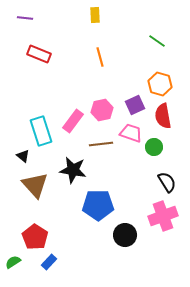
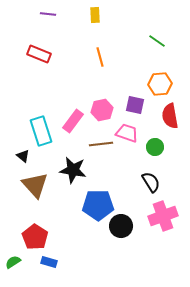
purple line: moved 23 px right, 4 px up
orange hexagon: rotated 20 degrees counterclockwise
purple square: rotated 36 degrees clockwise
red semicircle: moved 7 px right
pink trapezoid: moved 4 px left
green circle: moved 1 px right
black semicircle: moved 16 px left
black circle: moved 4 px left, 9 px up
blue rectangle: rotated 63 degrees clockwise
